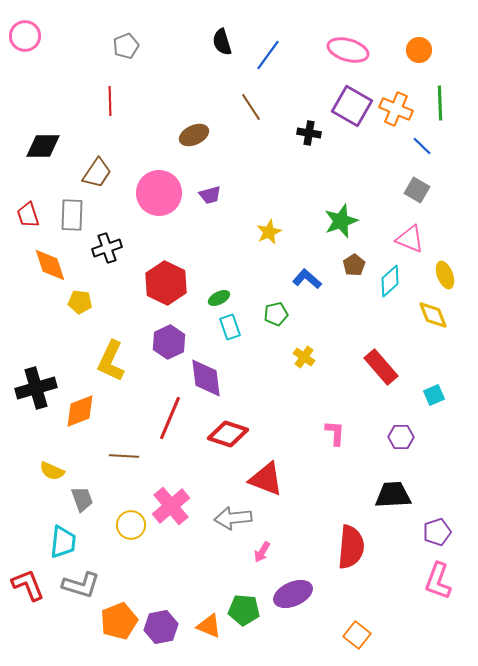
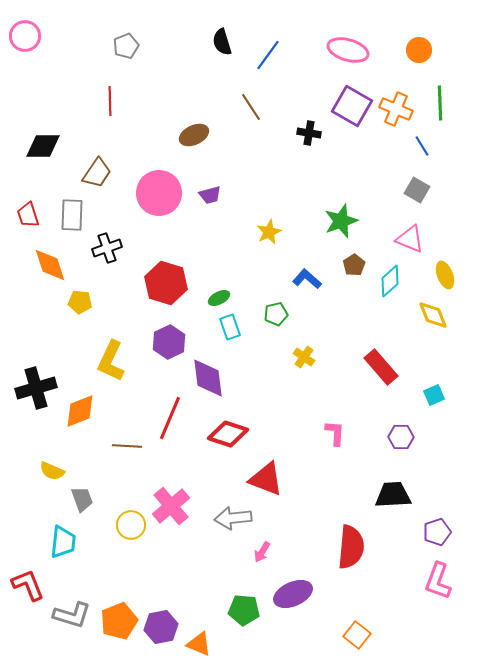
blue line at (422, 146): rotated 15 degrees clockwise
red hexagon at (166, 283): rotated 9 degrees counterclockwise
purple diamond at (206, 378): moved 2 px right
brown line at (124, 456): moved 3 px right, 10 px up
gray L-shape at (81, 585): moved 9 px left, 30 px down
orange triangle at (209, 626): moved 10 px left, 18 px down
